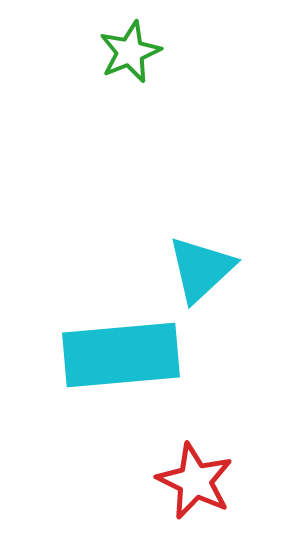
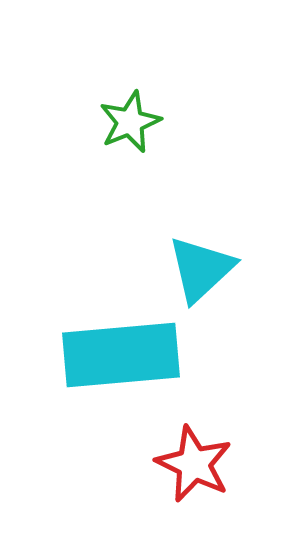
green star: moved 70 px down
red star: moved 1 px left, 17 px up
